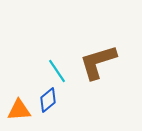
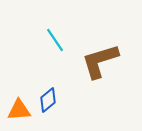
brown L-shape: moved 2 px right, 1 px up
cyan line: moved 2 px left, 31 px up
